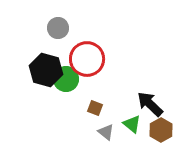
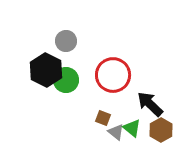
gray circle: moved 8 px right, 13 px down
red circle: moved 26 px right, 16 px down
black hexagon: rotated 12 degrees clockwise
green circle: moved 1 px down
brown square: moved 8 px right, 10 px down
green triangle: moved 4 px down
gray triangle: moved 10 px right
